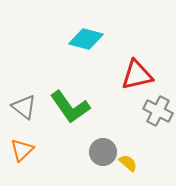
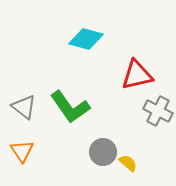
orange triangle: moved 1 px down; rotated 20 degrees counterclockwise
